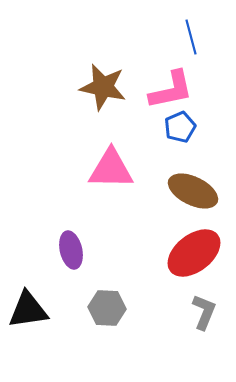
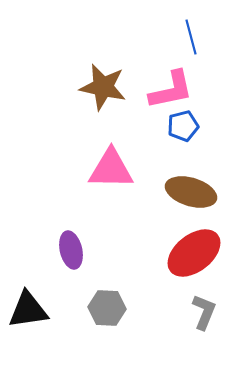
blue pentagon: moved 3 px right, 1 px up; rotated 8 degrees clockwise
brown ellipse: moved 2 px left, 1 px down; rotated 9 degrees counterclockwise
